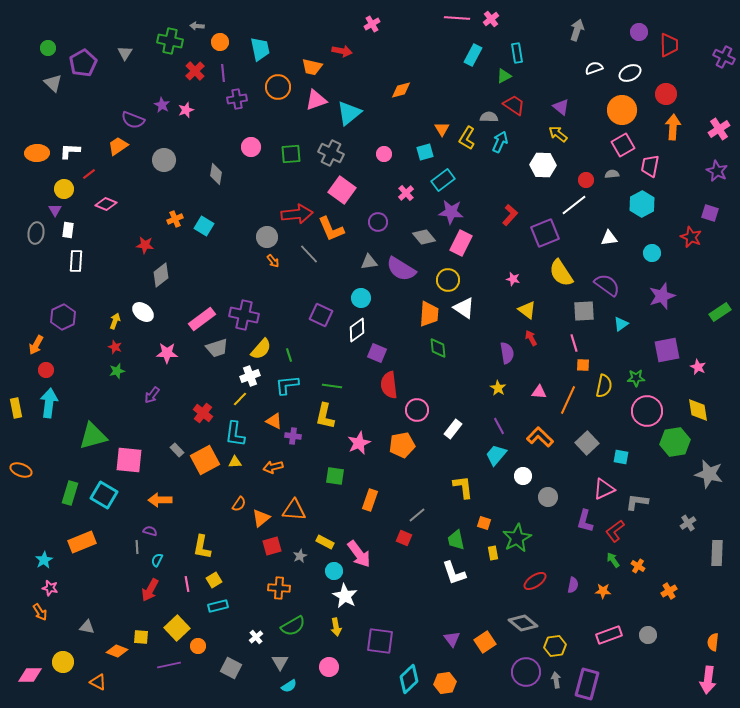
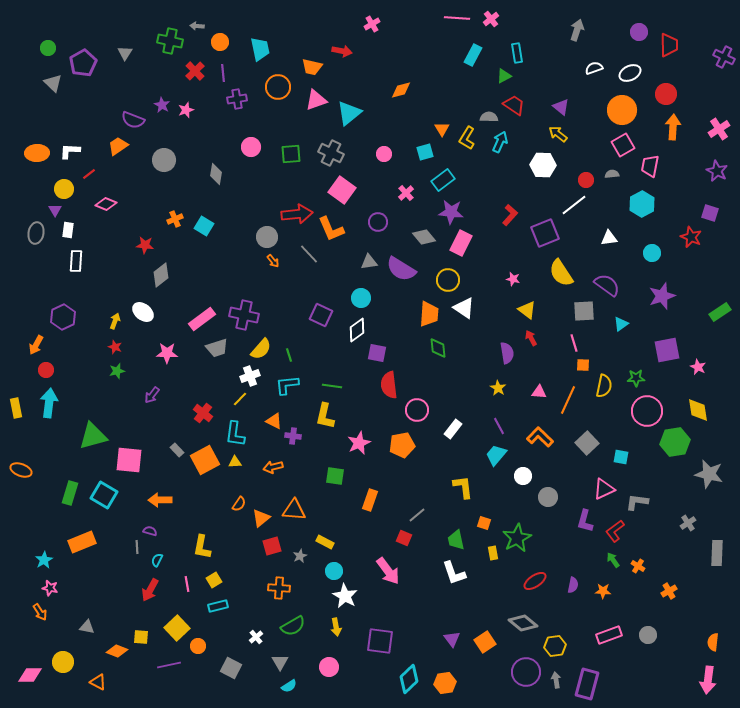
purple square at (377, 353): rotated 12 degrees counterclockwise
pink arrow at (359, 554): moved 29 px right, 17 px down
